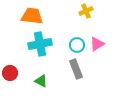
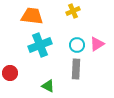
yellow cross: moved 13 px left
cyan cross: moved 1 px down; rotated 10 degrees counterclockwise
gray rectangle: rotated 24 degrees clockwise
green triangle: moved 7 px right, 5 px down
